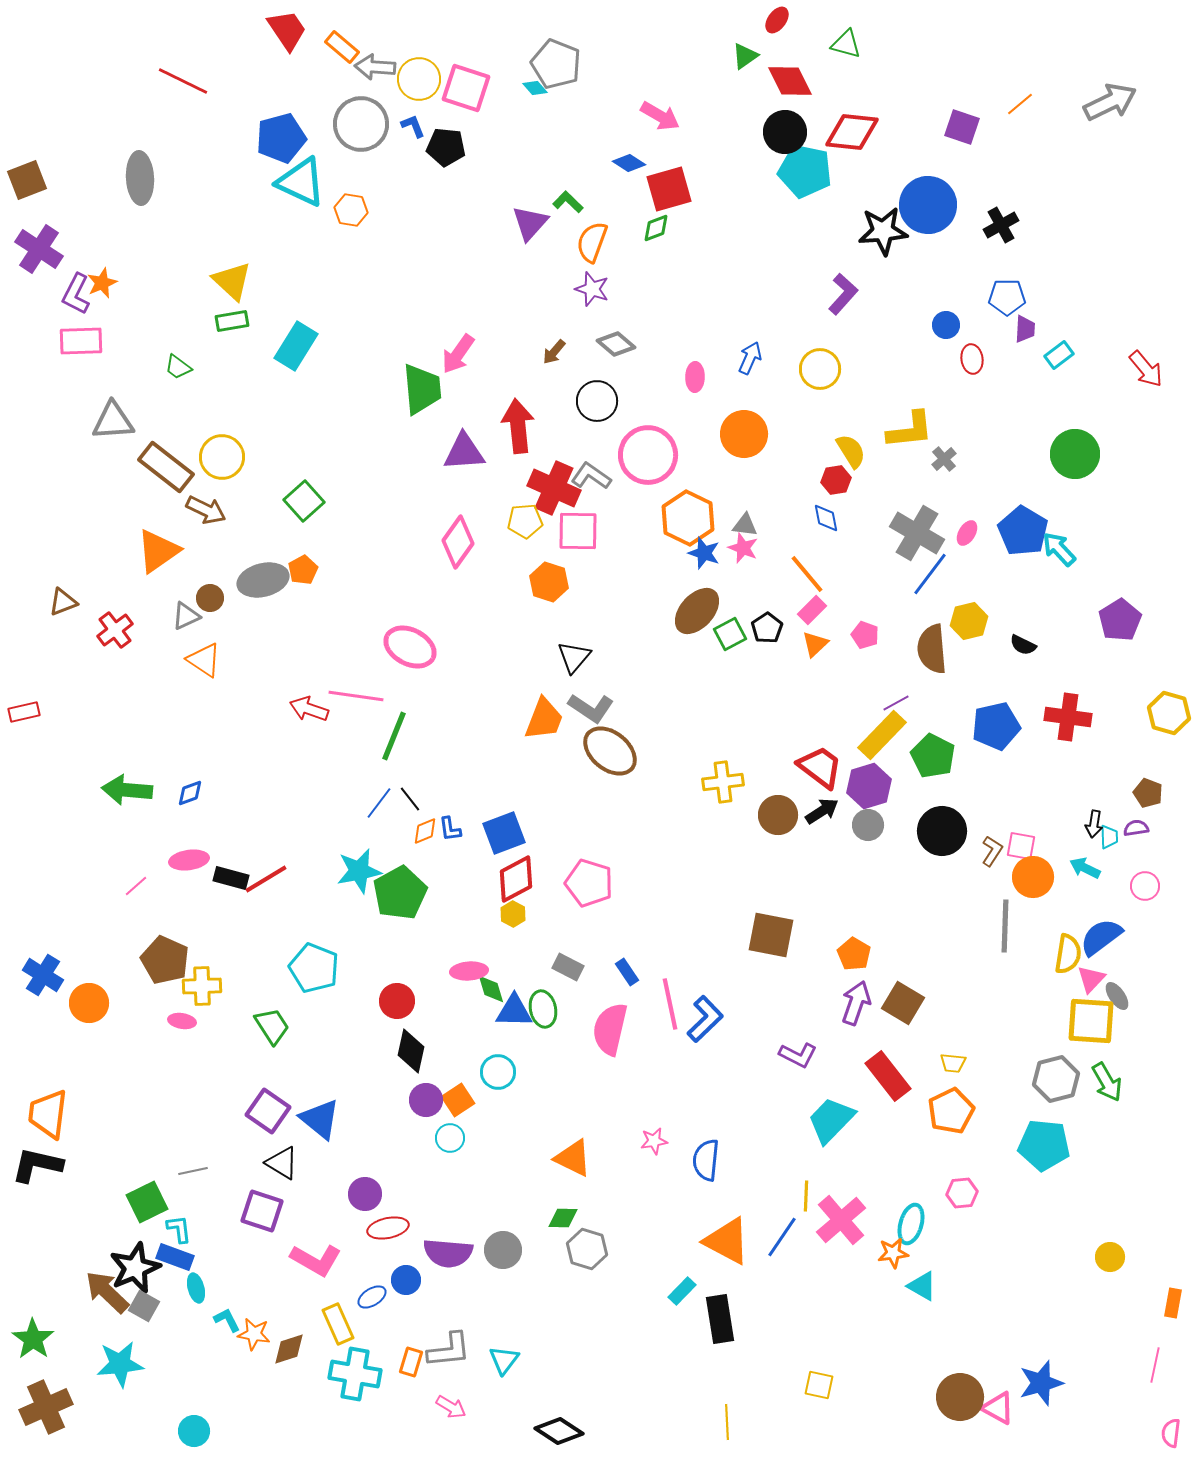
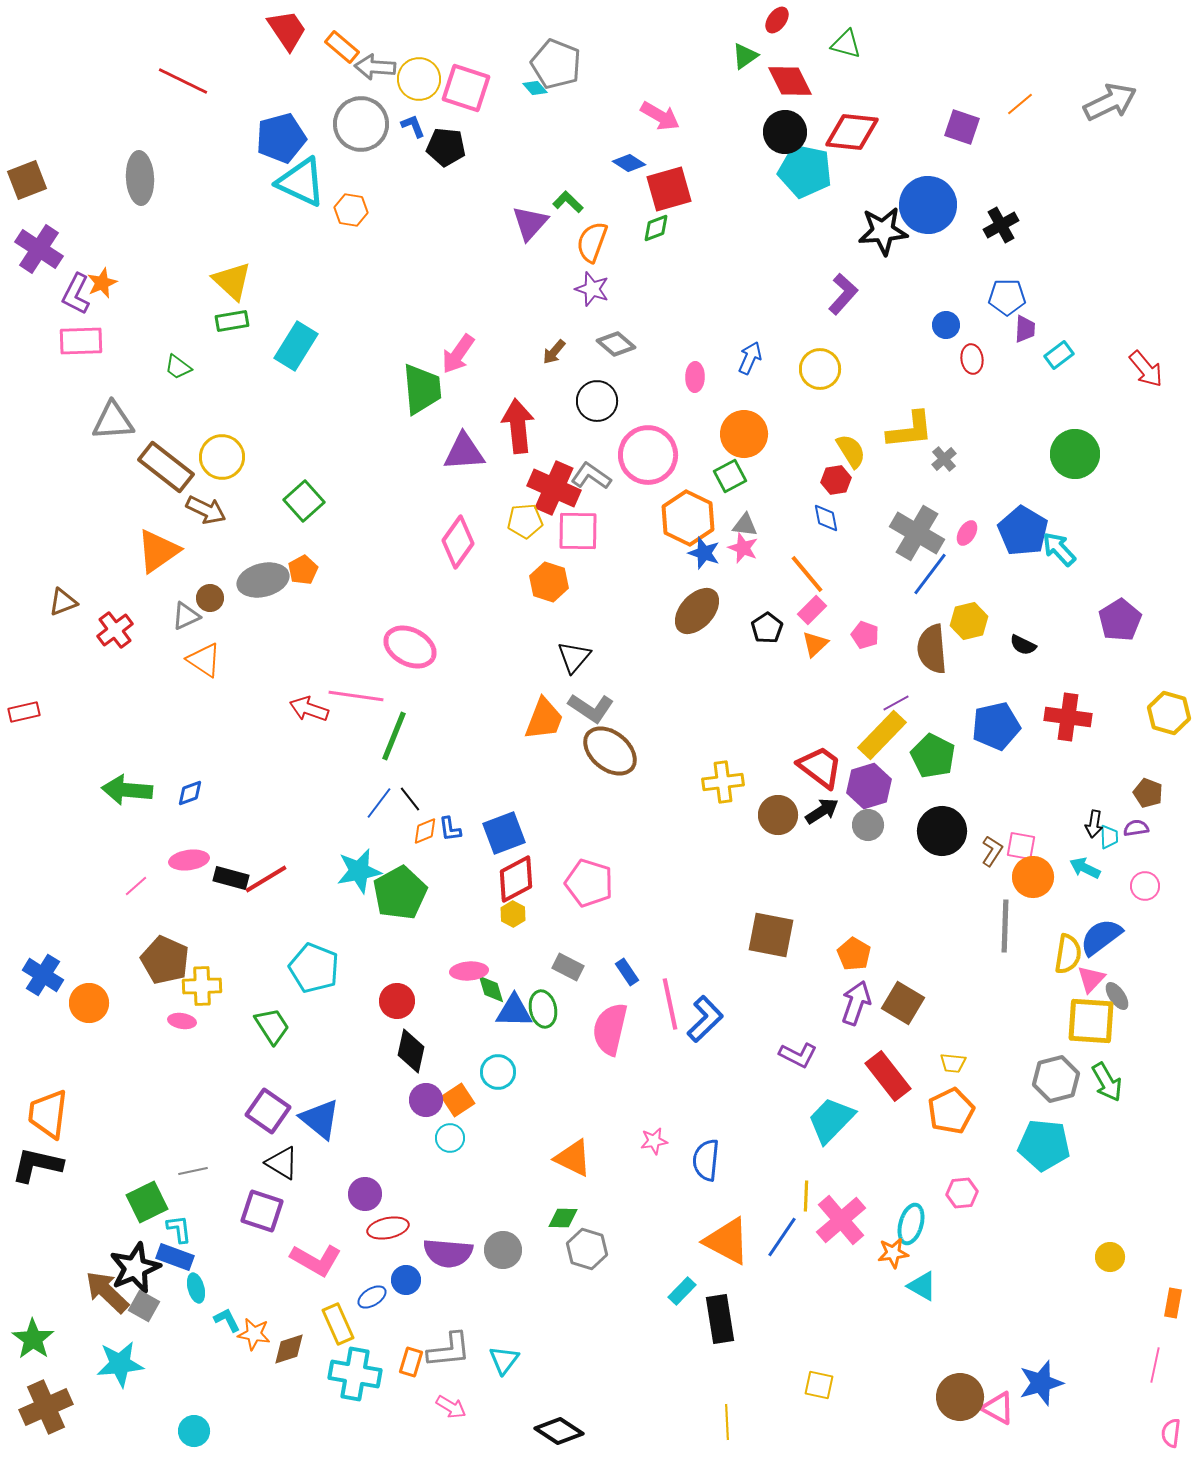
green square at (730, 634): moved 158 px up
